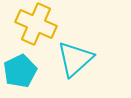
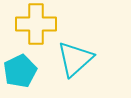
yellow cross: rotated 24 degrees counterclockwise
